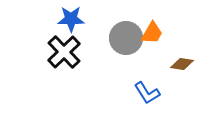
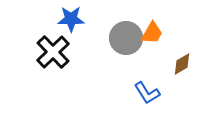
black cross: moved 11 px left
brown diamond: rotated 40 degrees counterclockwise
